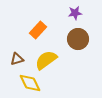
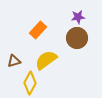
purple star: moved 3 px right, 4 px down
brown circle: moved 1 px left, 1 px up
brown triangle: moved 3 px left, 2 px down
yellow diamond: rotated 55 degrees clockwise
